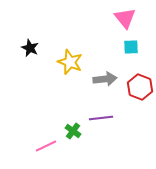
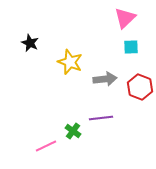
pink triangle: rotated 25 degrees clockwise
black star: moved 5 px up
